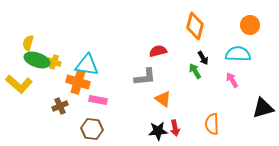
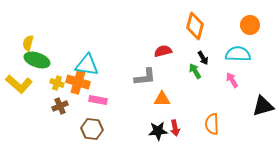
red semicircle: moved 5 px right
yellow cross: moved 3 px right, 21 px down
orange triangle: moved 1 px left; rotated 36 degrees counterclockwise
black triangle: moved 2 px up
